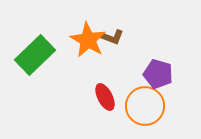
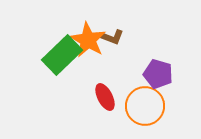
green rectangle: moved 27 px right
